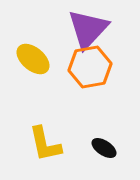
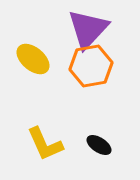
orange hexagon: moved 1 px right, 1 px up
yellow L-shape: rotated 12 degrees counterclockwise
black ellipse: moved 5 px left, 3 px up
